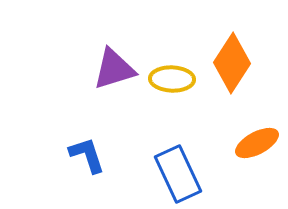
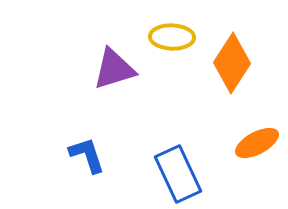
yellow ellipse: moved 42 px up
